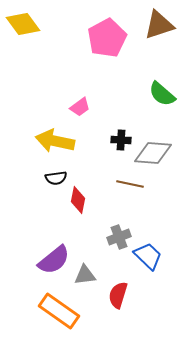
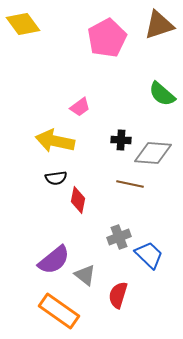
blue trapezoid: moved 1 px right, 1 px up
gray triangle: rotated 45 degrees clockwise
